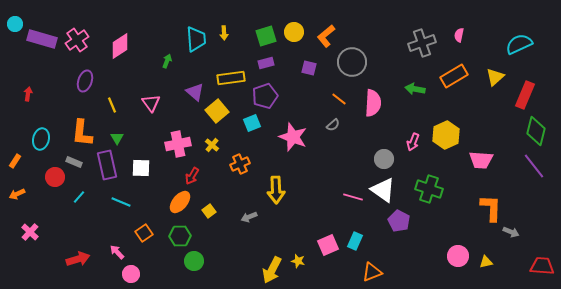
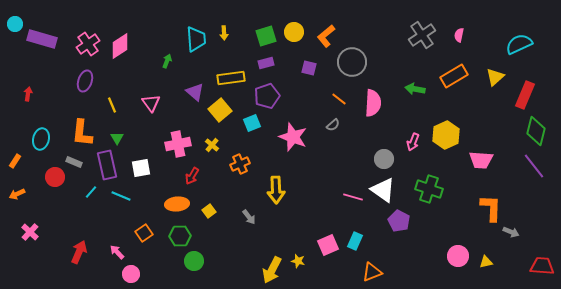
pink cross at (77, 40): moved 11 px right, 4 px down
gray cross at (422, 43): moved 8 px up; rotated 16 degrees counterclockwise
purple pentagon at (265, 96): moved 2 px right
yellow square at (217, 111): moved 3 px right, 1 px up
white square at (141, 168): rotated 12 degrees counterclockwise
cyan line at (79, 197): moved 12 px right, 5 px up
cyan line at (121, 202): moved 6 px up
orange ellipse at (180, 202): moved 3 px left, 2 px down; rotated 45 degrees clockwise
gray arrow at (249, 217): rotated 105 degrees counterclockwise
red arrow at (78, 259): moved 1 px right, 7 px up; rotated 50 degrees counterclockwise
